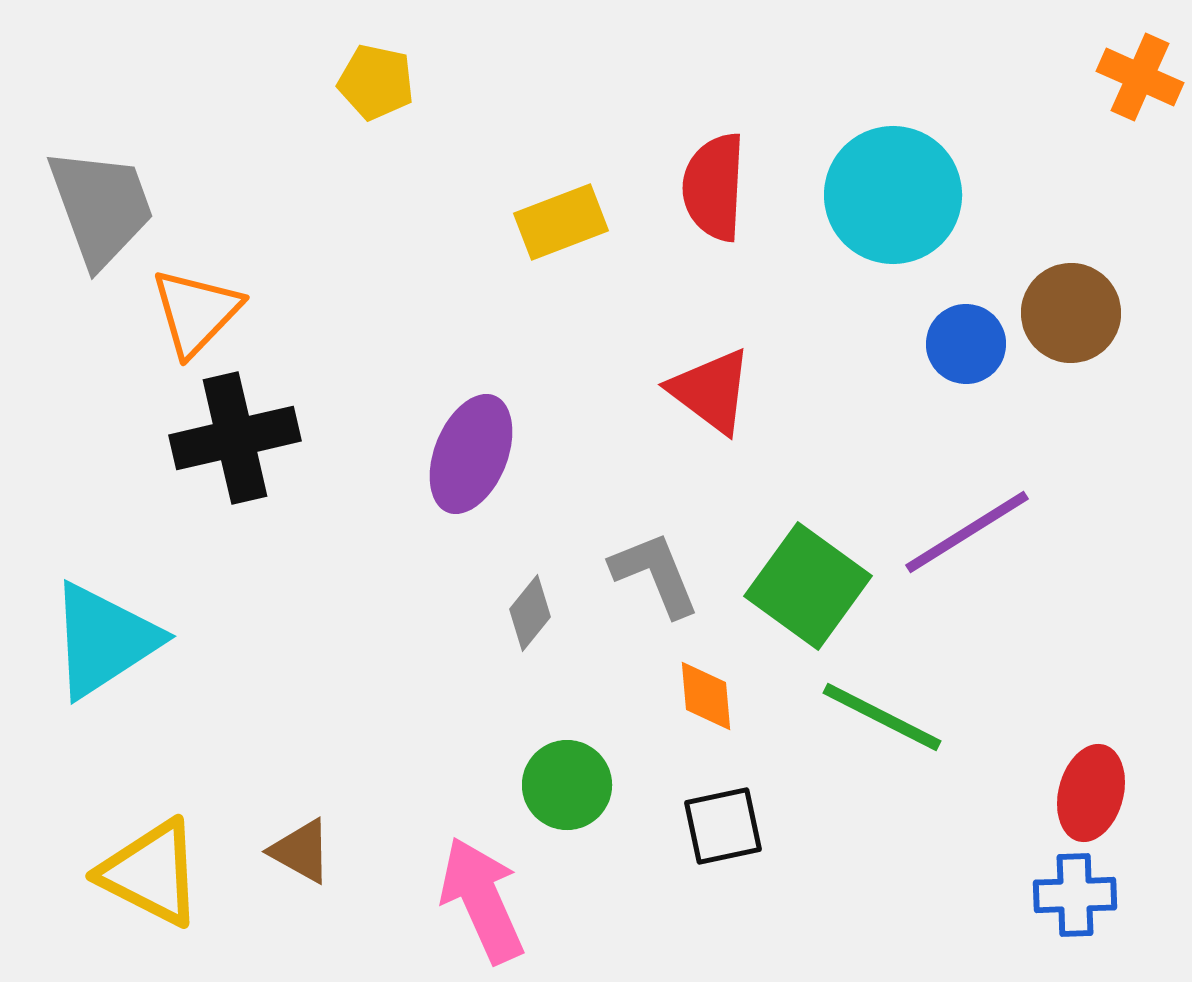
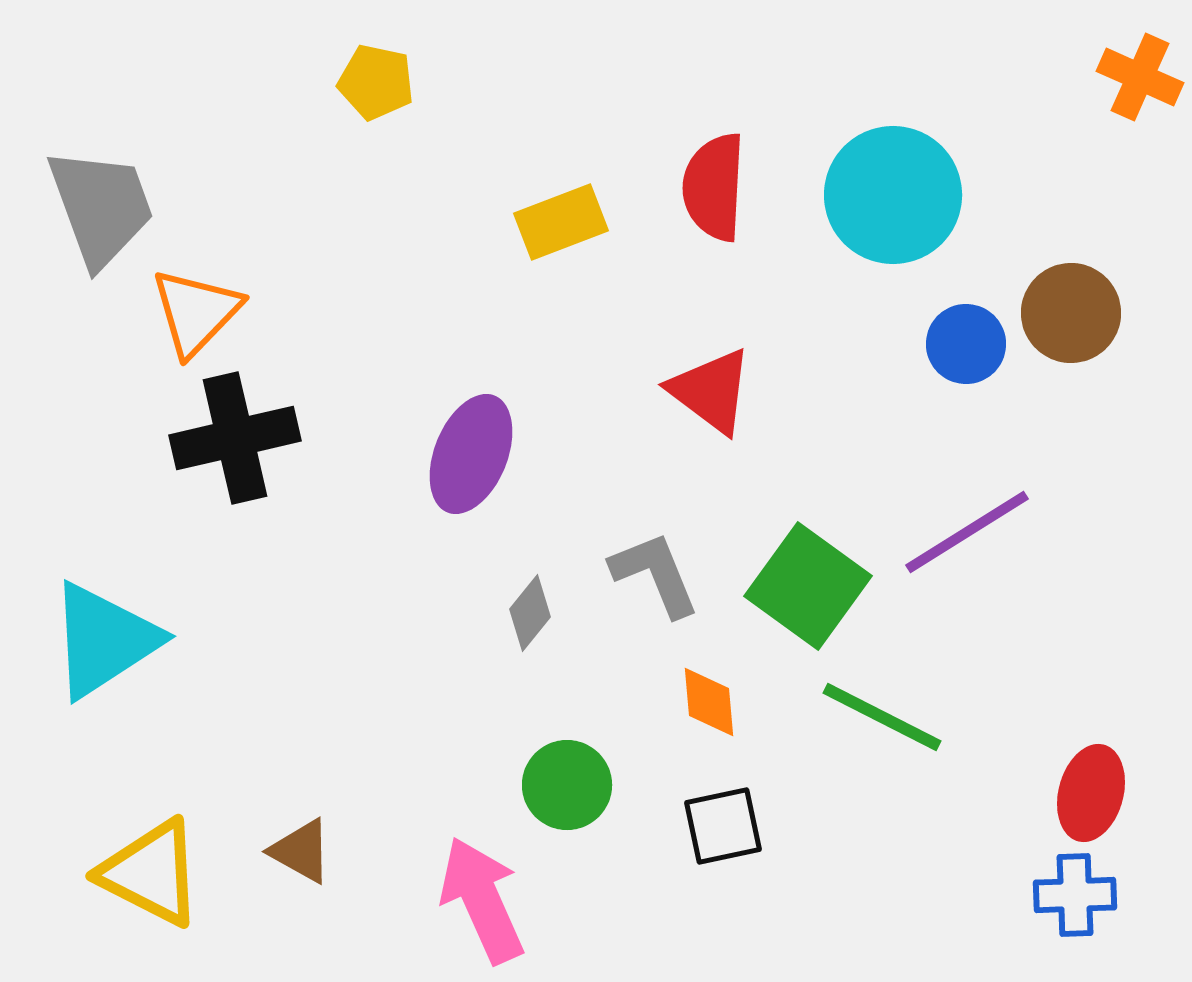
orange diamond: moved 3 px right, 6 px down
